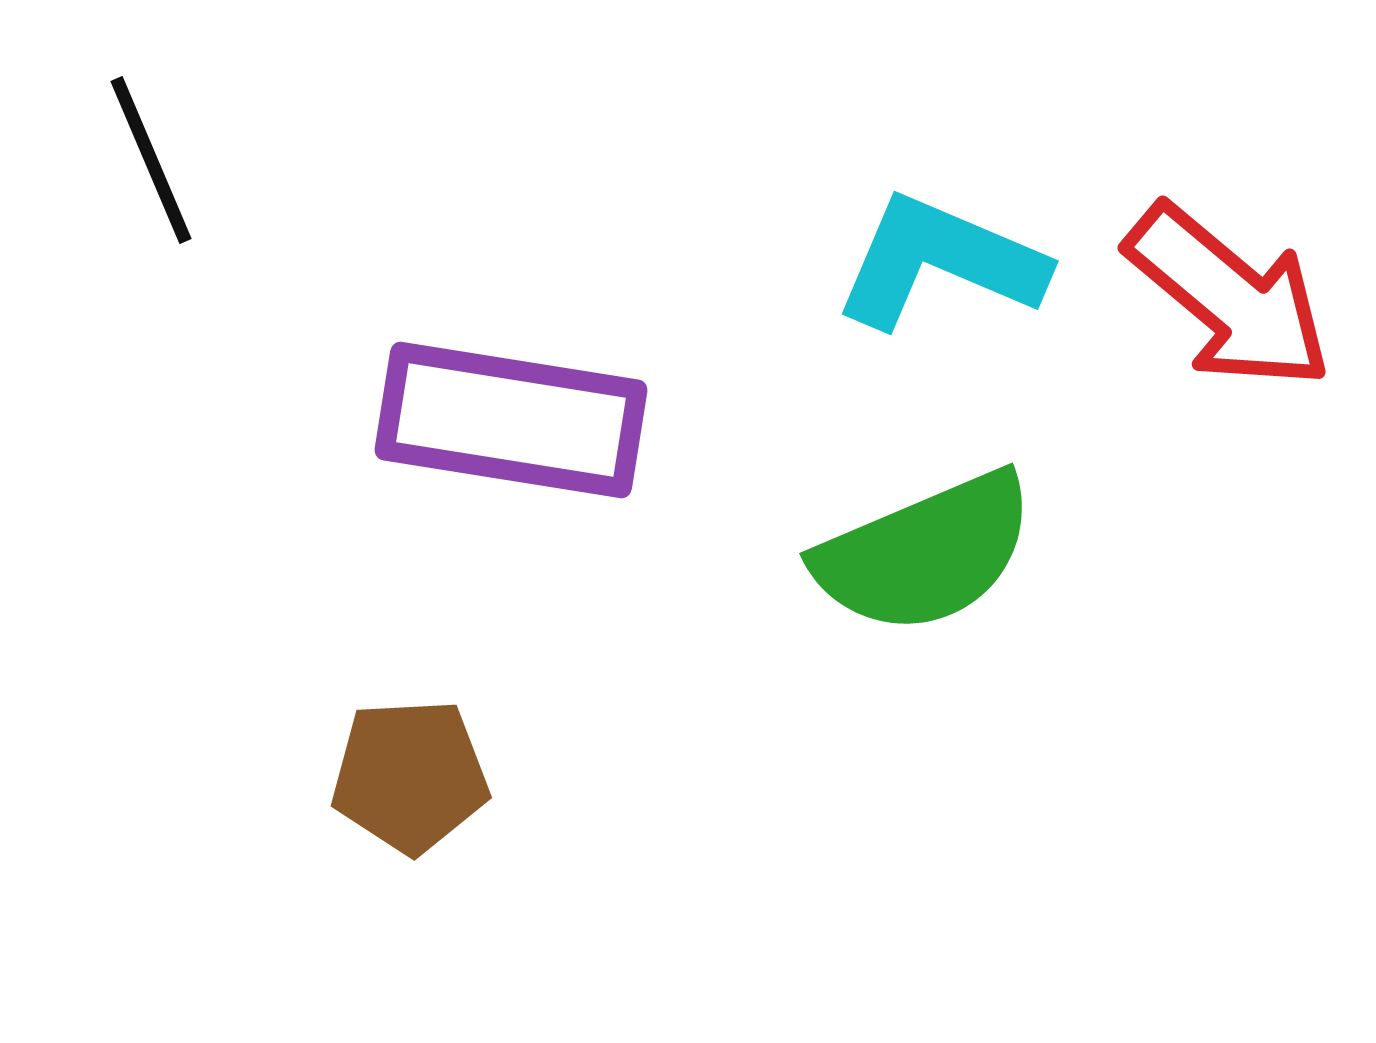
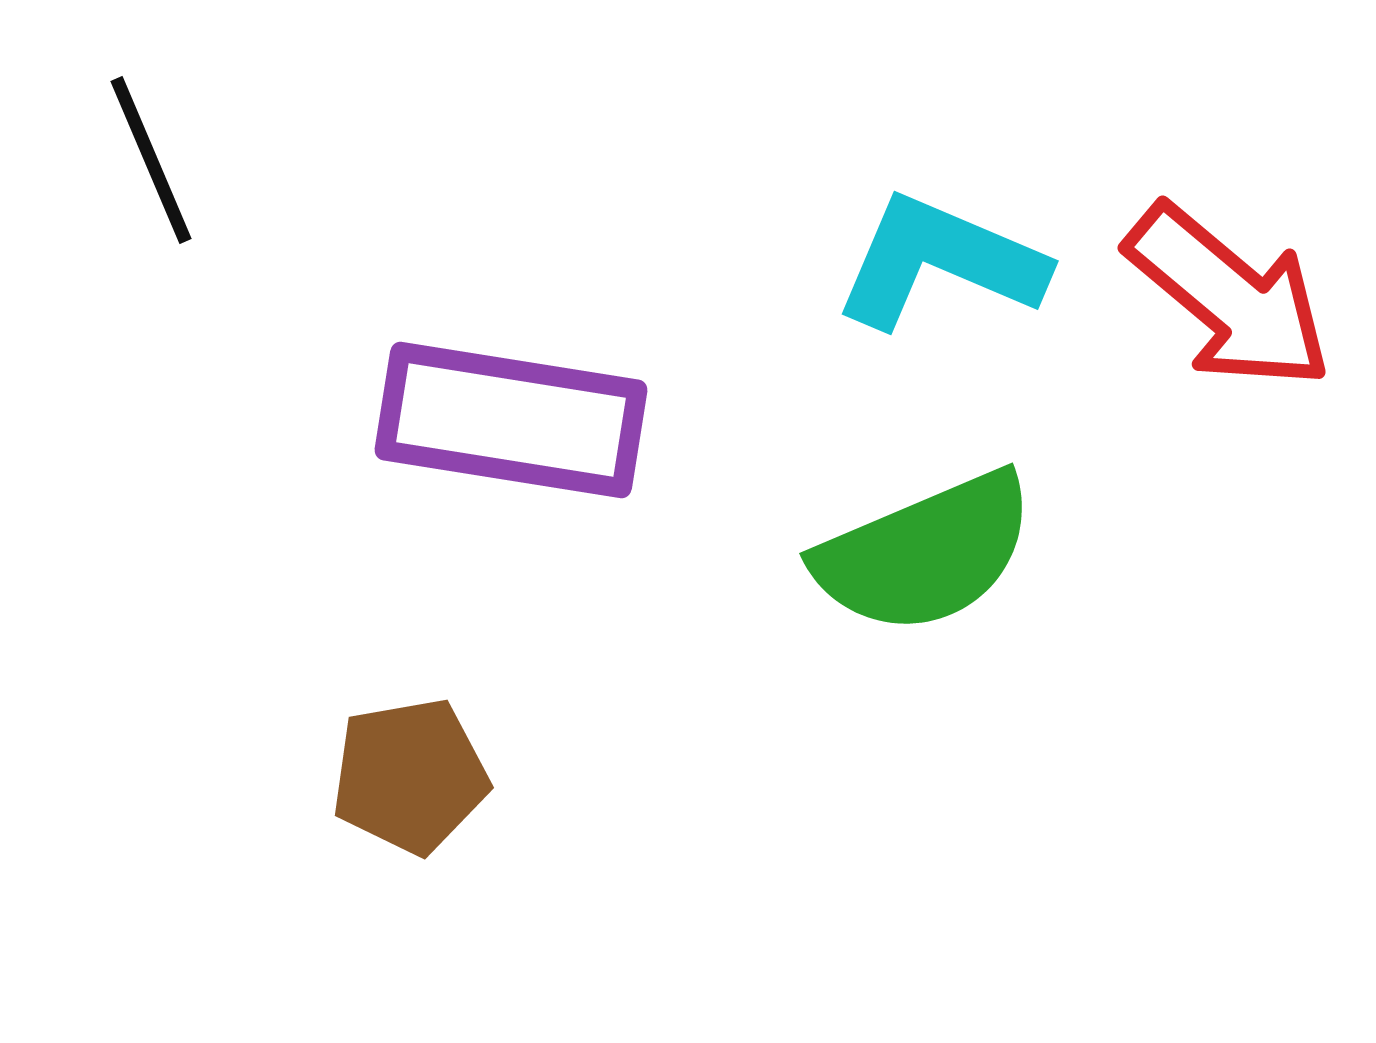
brown pentagon: rotated 7 degrees counterclockwise
